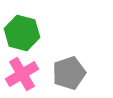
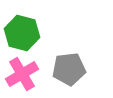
gray pentagon: moved 4 px up; rotated 12 degrees clockwise
